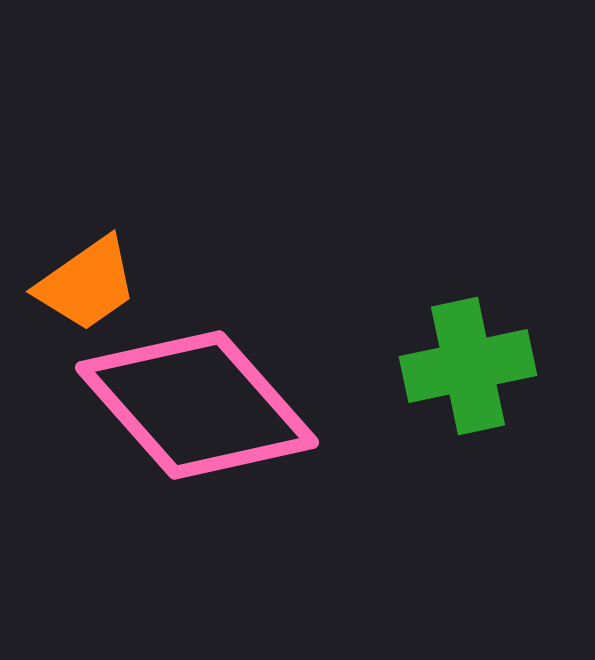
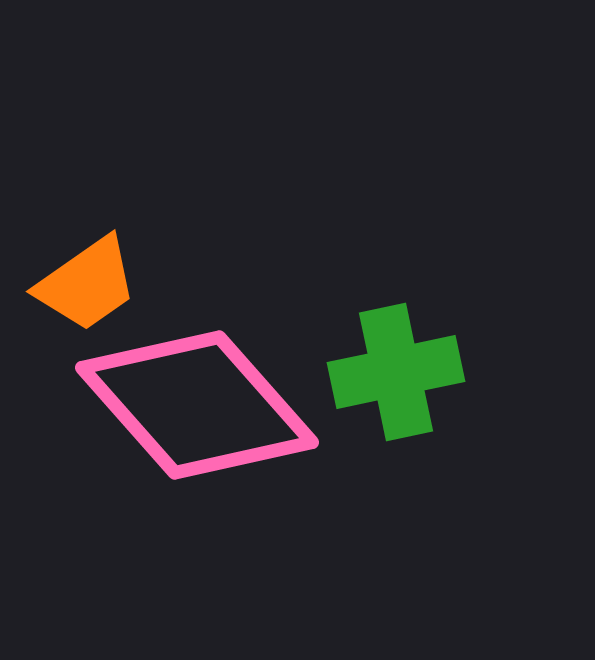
green cross: moved 72 px left, 6 px down
